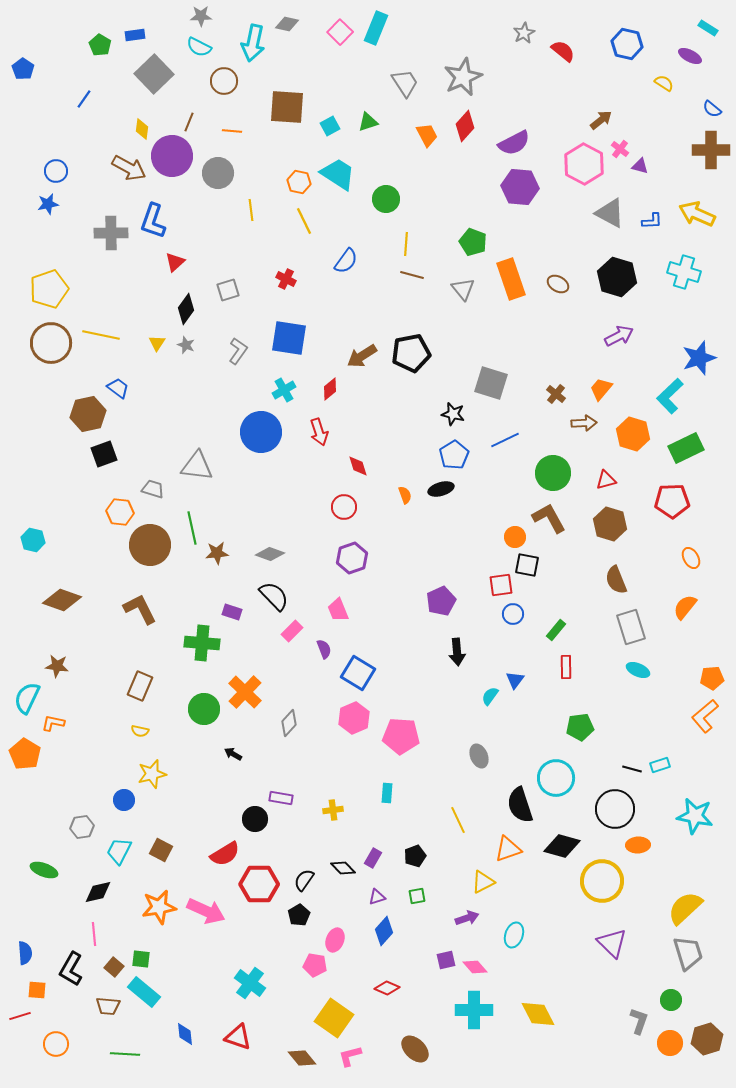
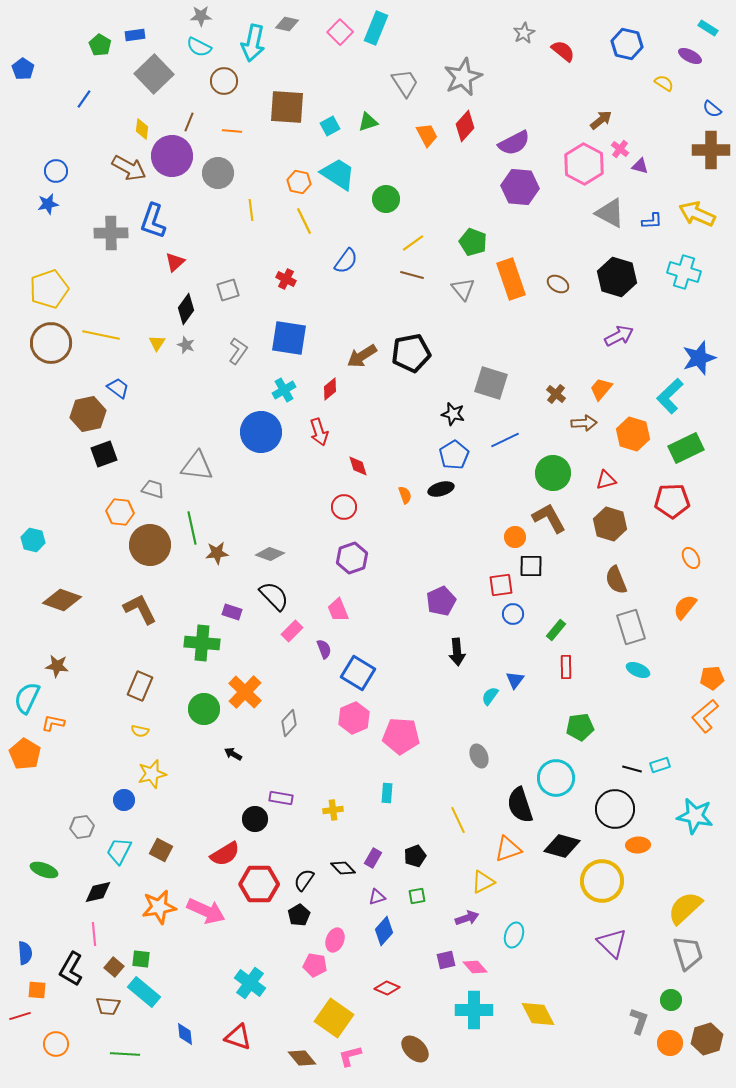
yellow line at (406, 244): moved 7 px right, 1 px up; rotated 50 degrees clockwise
black square at (527, 565): moved 4 px right, 1 px down; rotated 10 degrees counterclockwise
